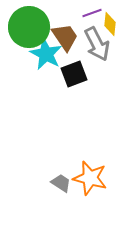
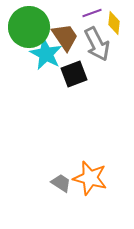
yellow diamond: moved 4 px right, 1 px up
